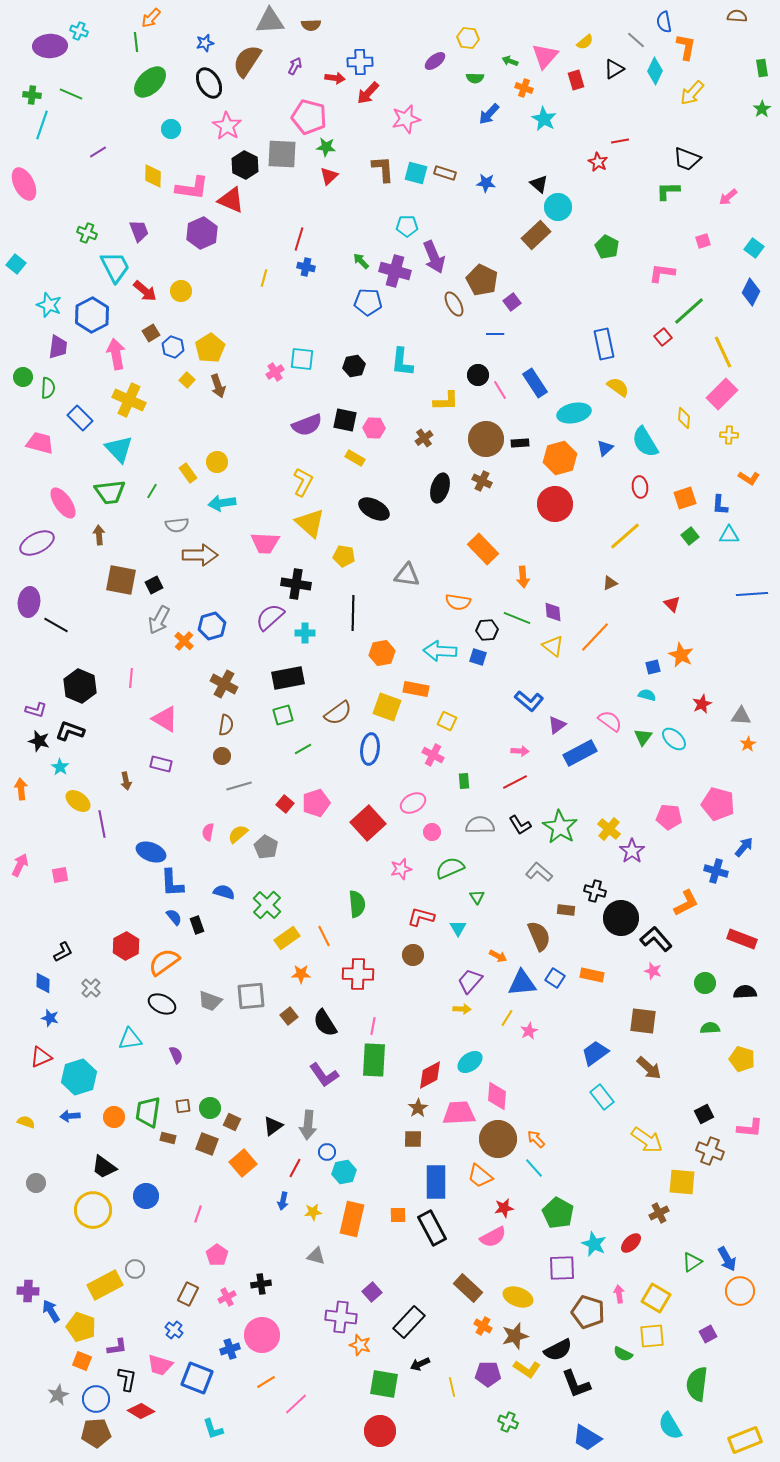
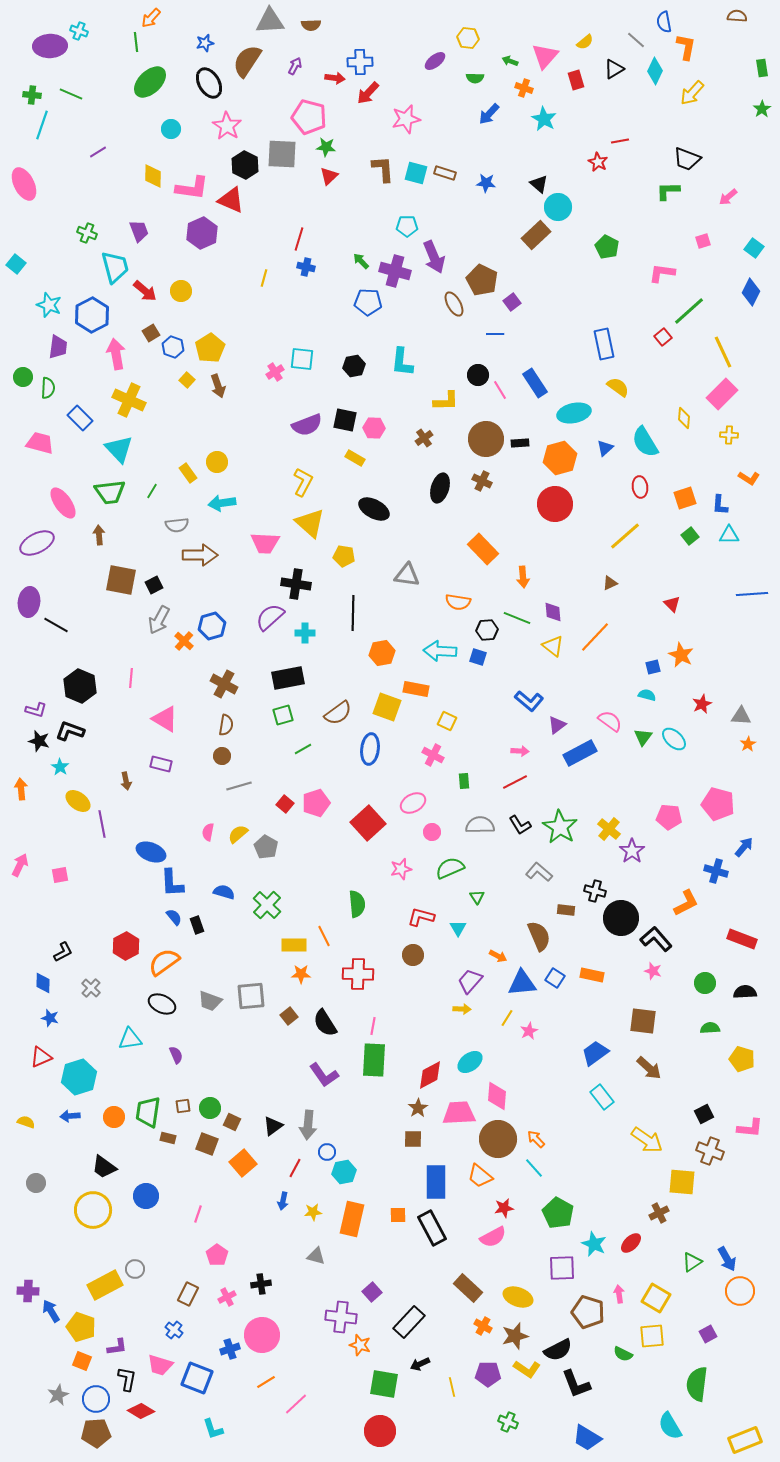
cyan trapezoid at (115, 267): rotated 12 degrees clockwise
yellow rectangle at (287, 938): moved 7 px right, 7 px down; rotated 35 degrees clockwise
